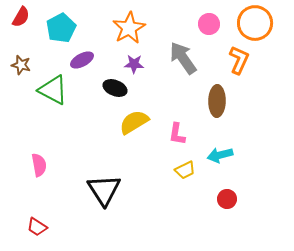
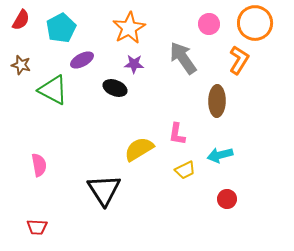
red semicircle: moved 3 px down
orange L-shape: rotated 8 degrees clockwise
yellow semicircle: moved 5 px right, 27 px down
red trapezoid: rotated 30 degrees counterclockwise
